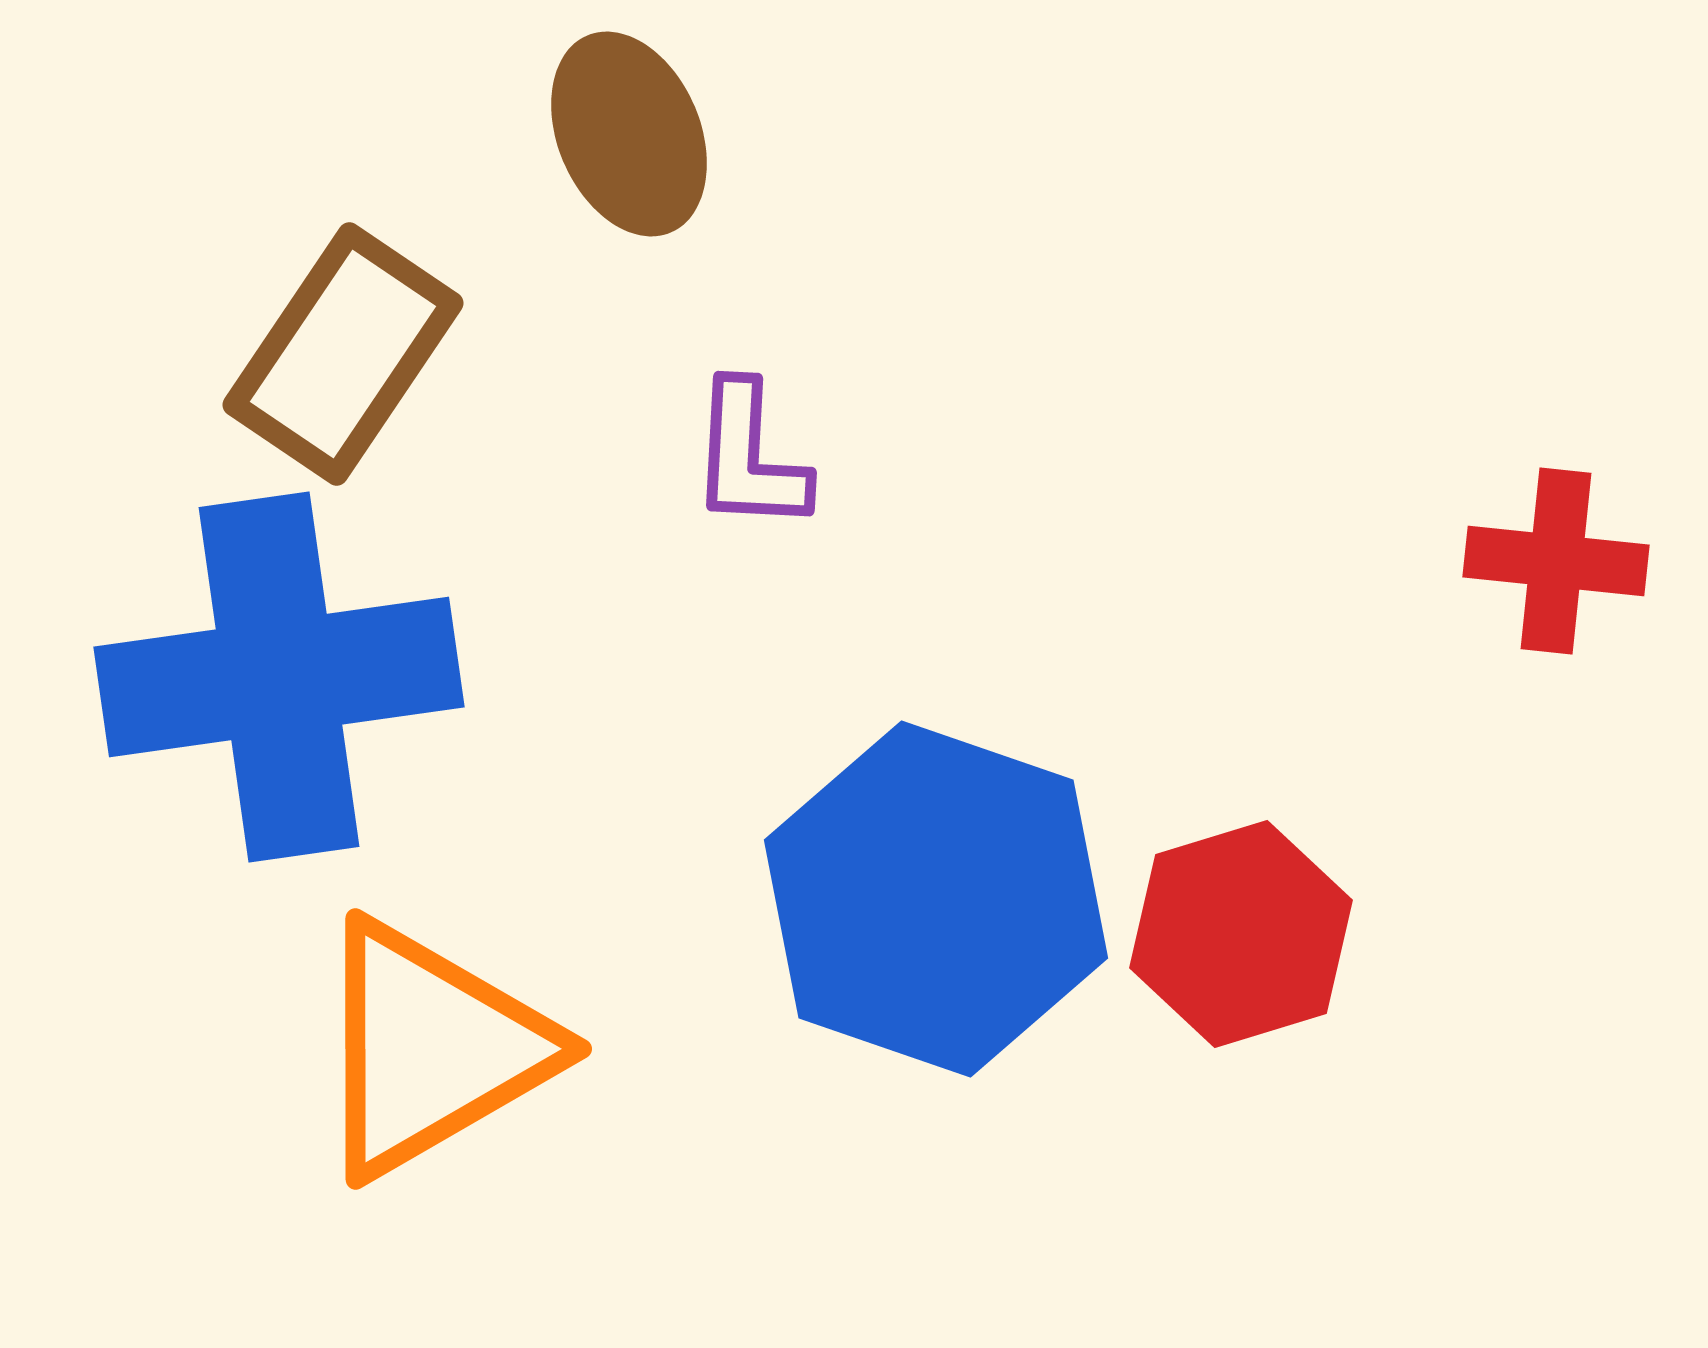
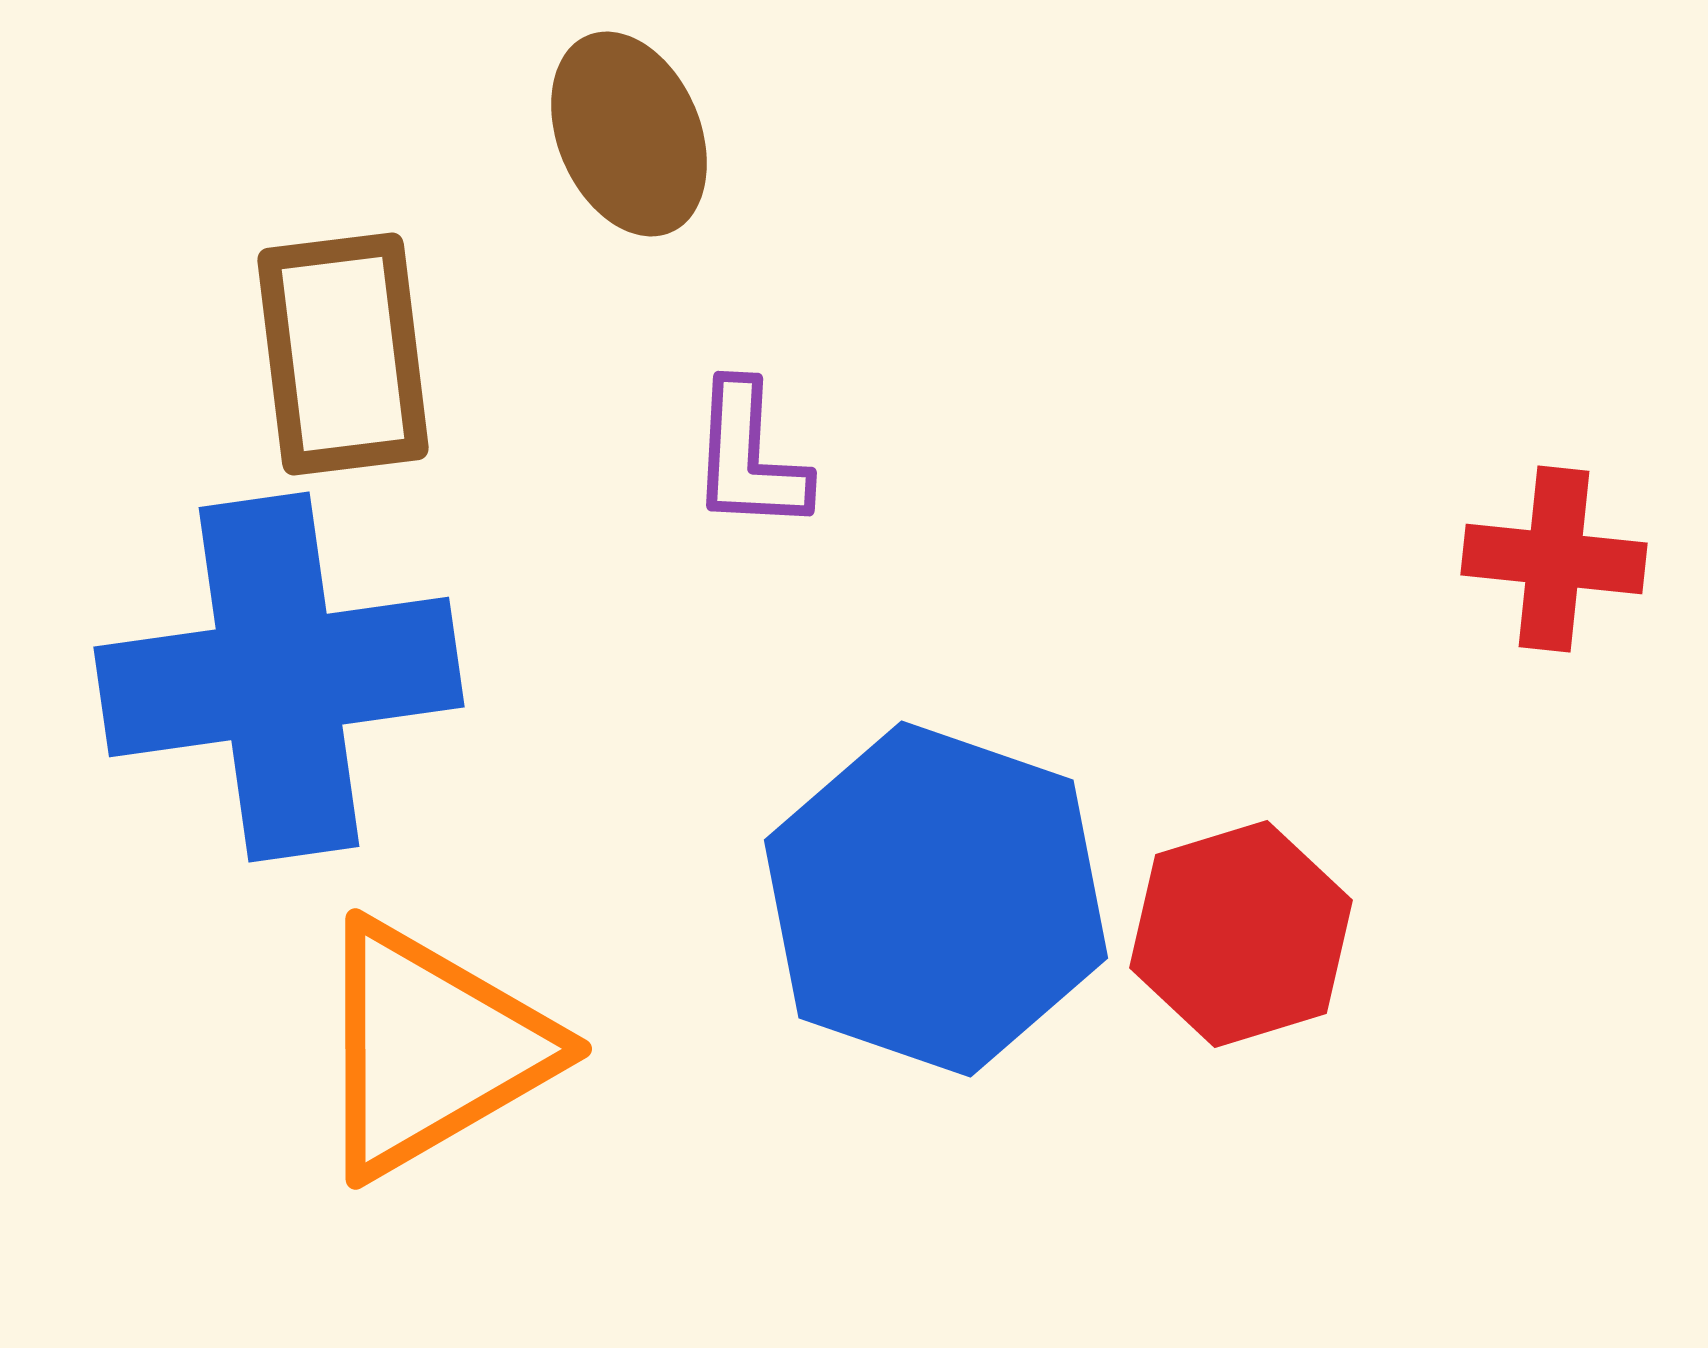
brown rectangle: rotated 41 degrees counterclockwise
red cross: moved 2 px left, 2 px up
